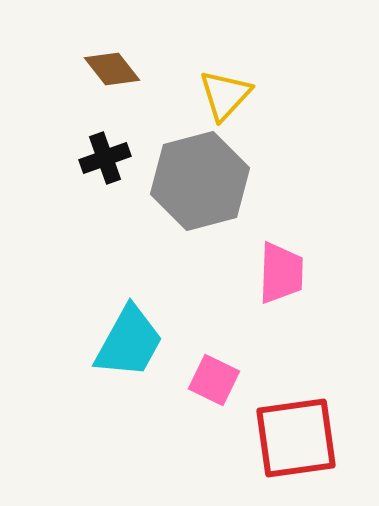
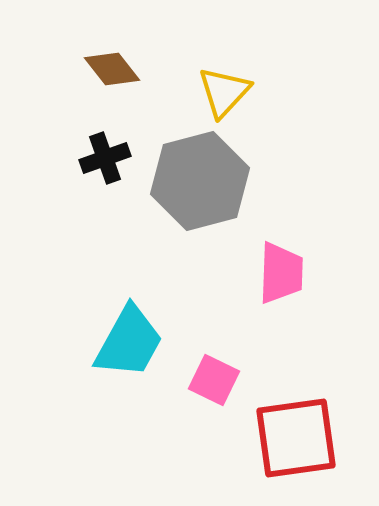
yellow triangle: moved 1 px left, 3 px up
